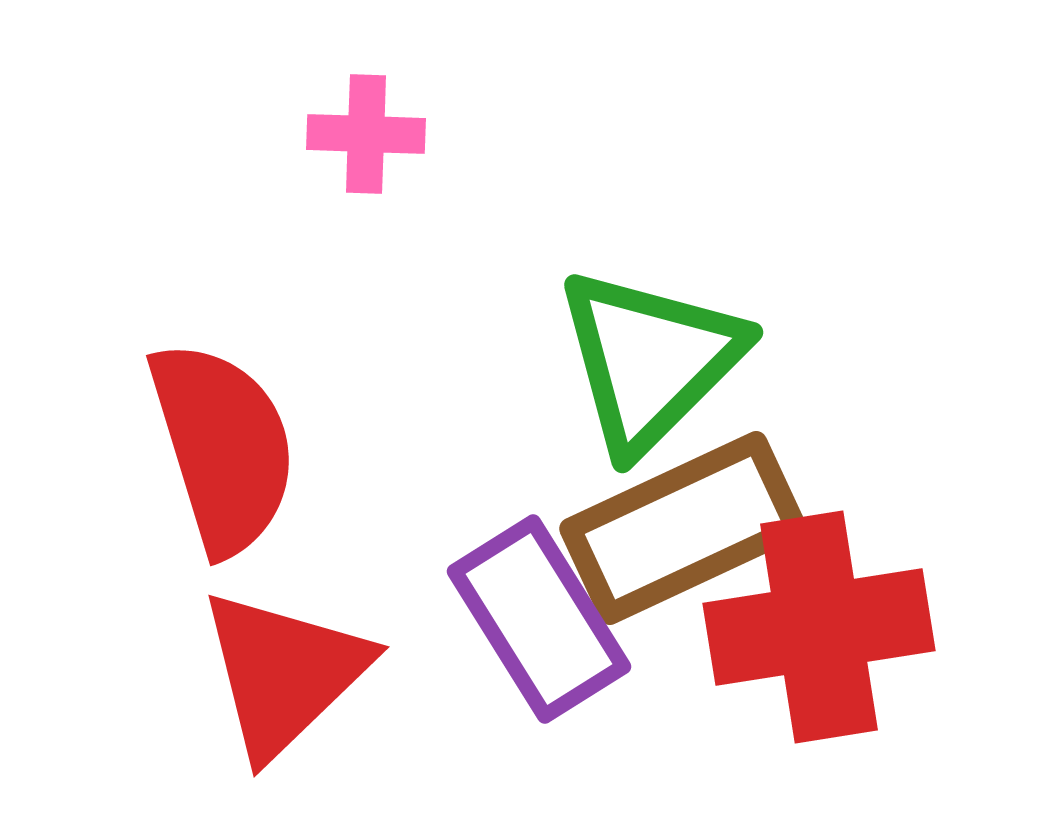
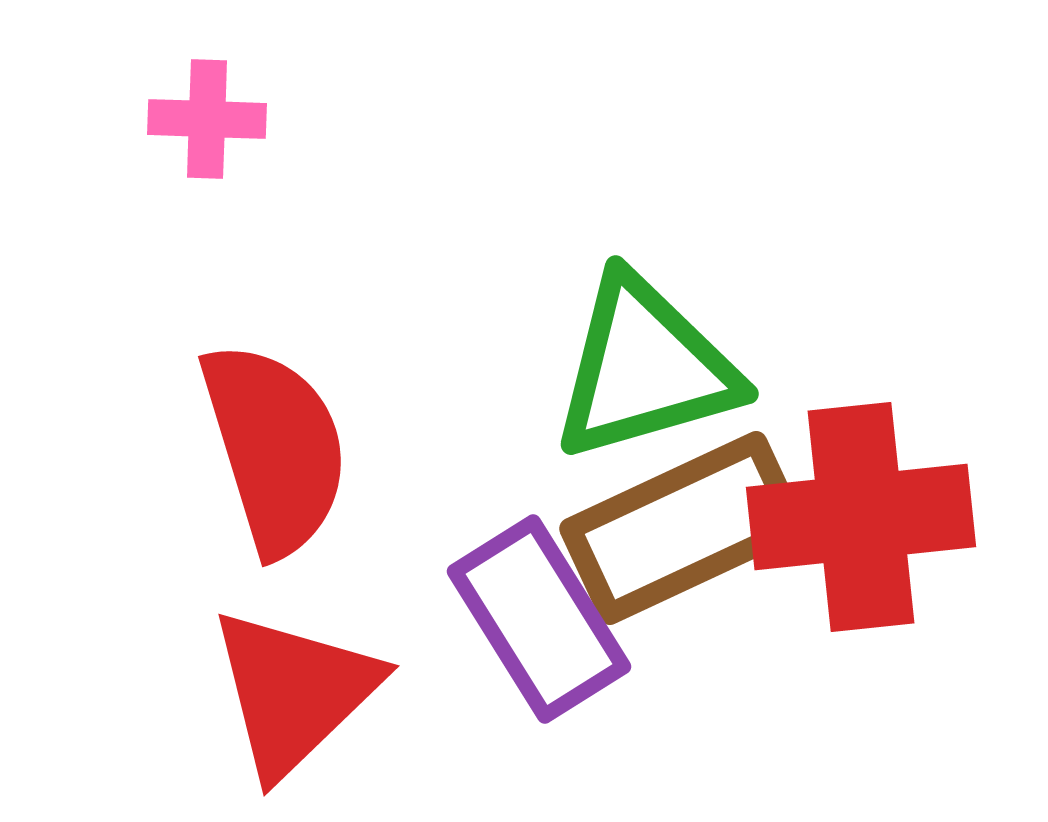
pink cross: moved 159 px left, 15 px up
green triangle: moved 5 px left, 8 px down; rotated 29 degrees clockwise
red semicircle: moved 52 px right, 1 px down
red cross: moved 42 px right, 110 px up; rotated 3 degrees clockwise
red triangle: moved 10 px right, 19 px down
